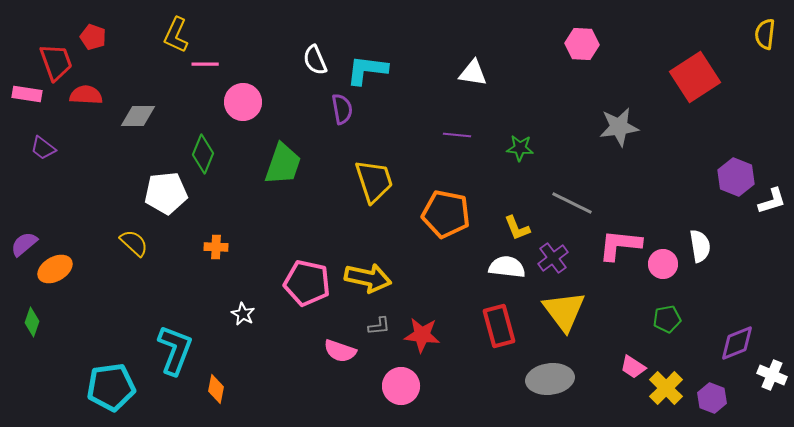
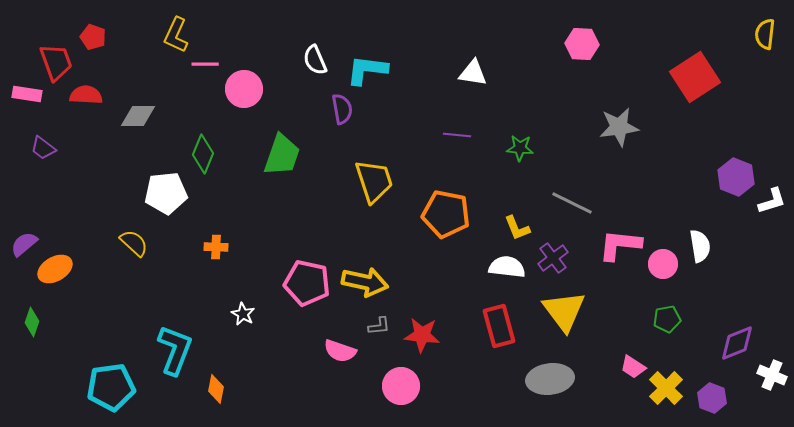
pink circle at (243, 102): moved 1 px right, 13 px up
green trapezoid at (283, 164): moved 1 px left, 9 px up
yellow arrow at (368, 278): moved 3 px left, 4 px down
